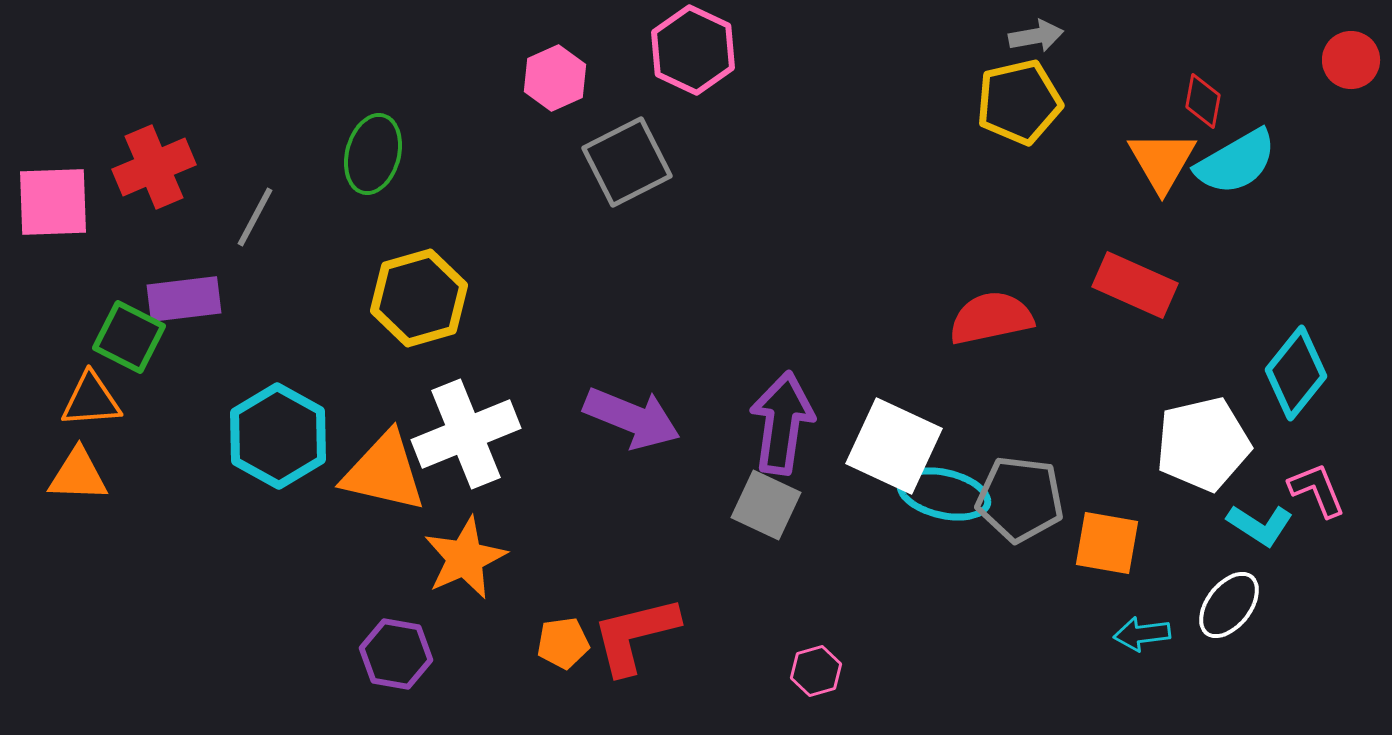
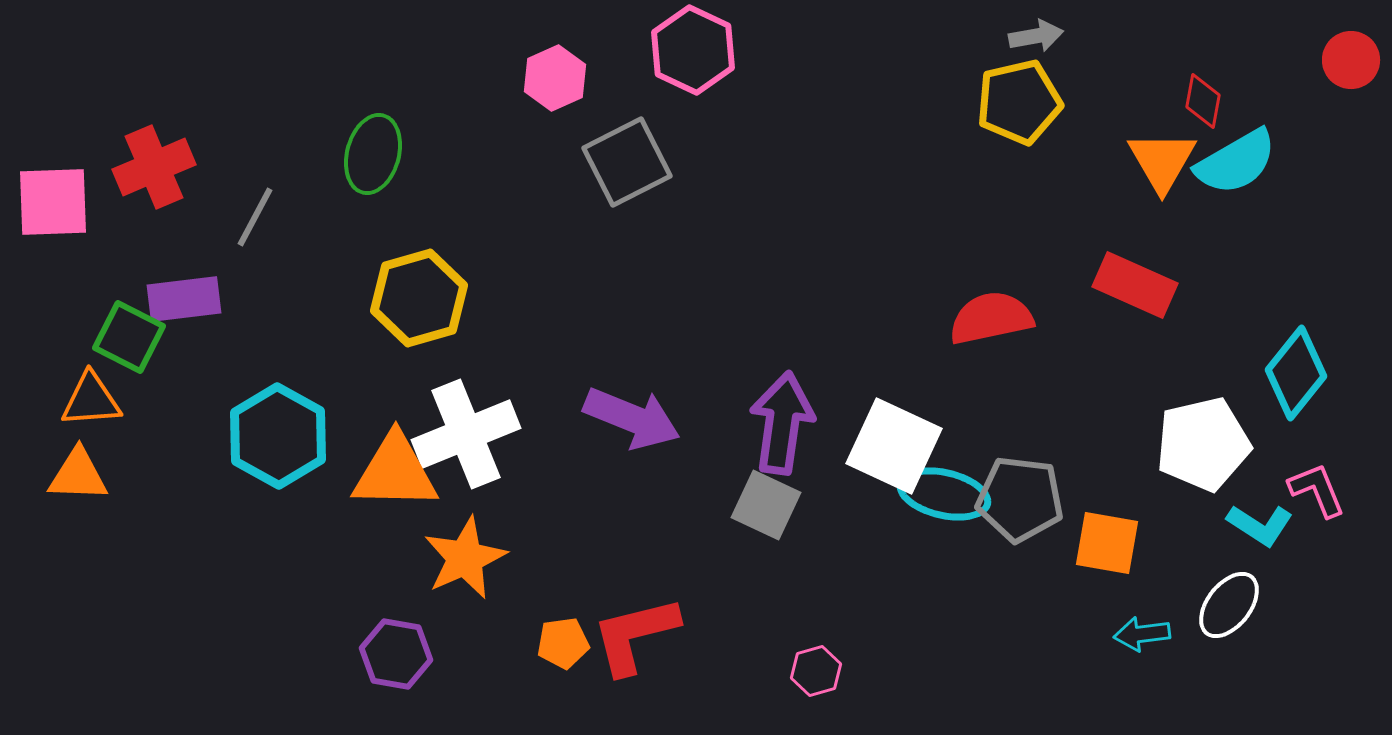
orange triangle at (384, 472): moved 11 px right; rotated 12 degrees counterclockwise
